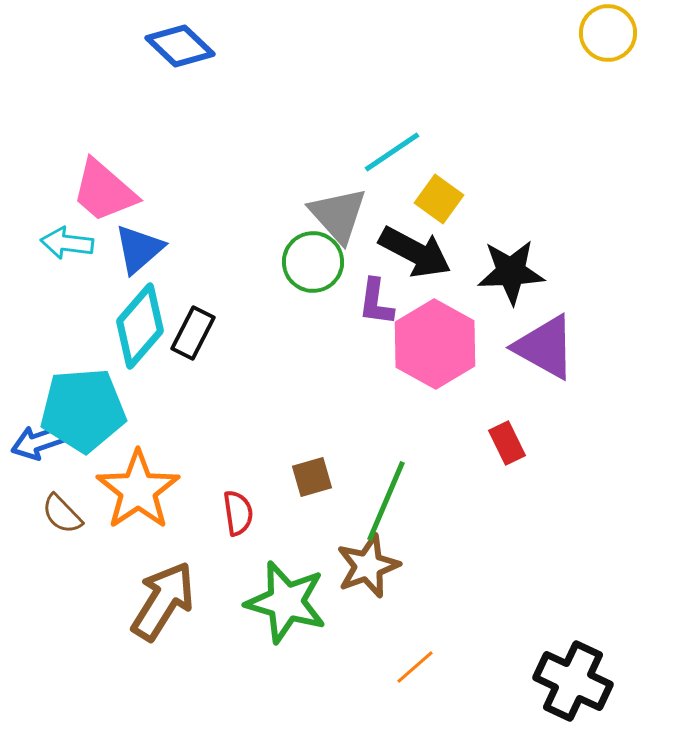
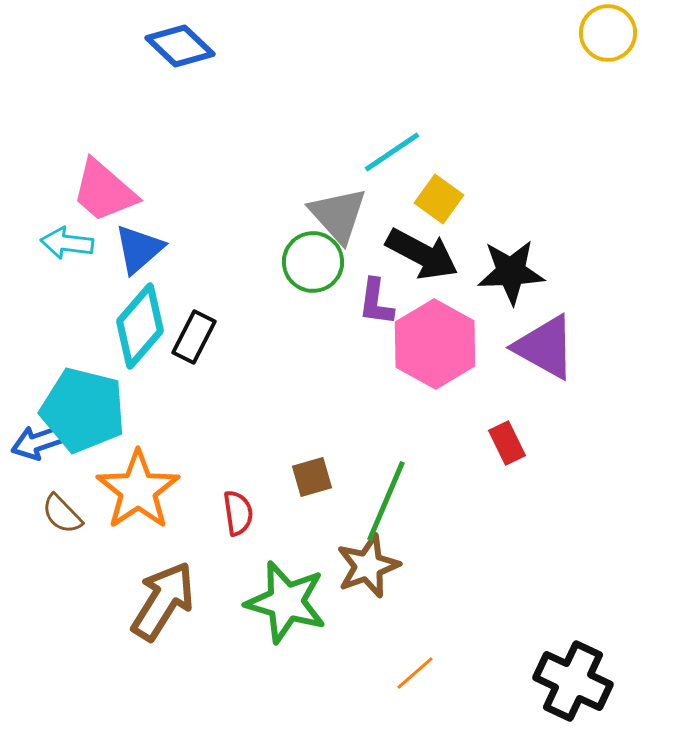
black arrow: moved 7 px right, 2 px down
black rectangle: moved 1 px right, 4 px down
cyan pentagon: rotated 18 degrees clockwise
orange line: moved 6 px down
